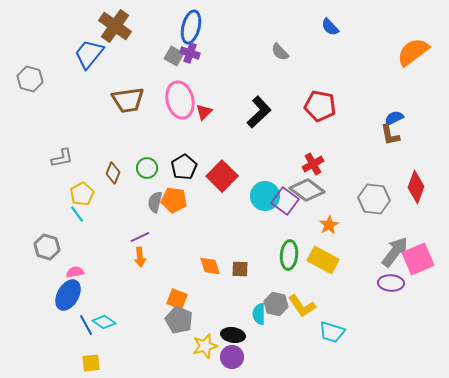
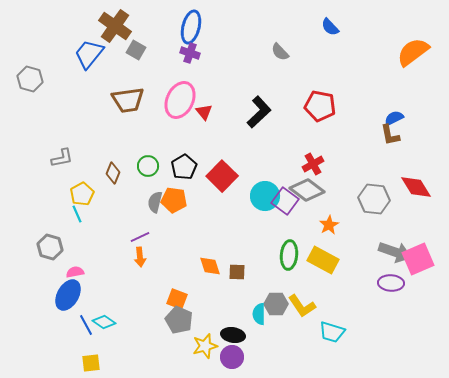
gray square at (174, 56): moved 38 px left, 6 px up
pink ellipse at (180, 100): rotated 39 degrees clockwise
red triangle at (204, 112): rotated 24 degrees counterclockwise
green circle at (147, 168): moved 1 px right, 2 px up
red diamond at (416, 187): rotated 52 degrees counterclockwise
cyan line at (77, 214): rotated 12 degrees clockwise
gray hexagon at (47, 247): moved 3 px right
gray arrow at (395, 252): rotated 72 degrees clockwise
brown square at (240, 269): moved 3 px left, 3 px down
gray hexagon at (276, 304): rotated 15 degrees counterclockwise
